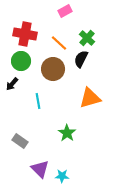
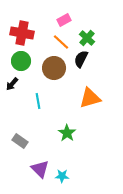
pink rectangle: moved 1 px left, 9 px down
red cross: moved 3 px left, 1 px up
orange line: moved 2 px right, 1 px up
brown circle: moved 1 px right, 1 px up
